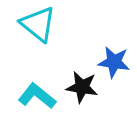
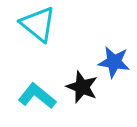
black star: rotated 12 degrees clockwise
